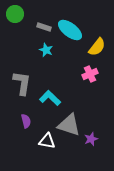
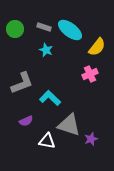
green circle: moved 15 px down
gray L-shape: rotated 60 degrees clockwise
purple semicircle: rotated 80 degrees clockwise
